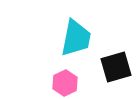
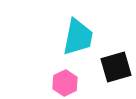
cyan trapezoid: moved 2 px right, 1 px up
